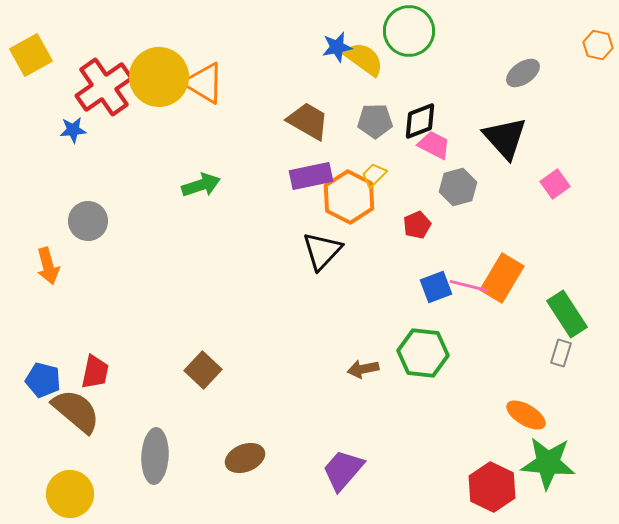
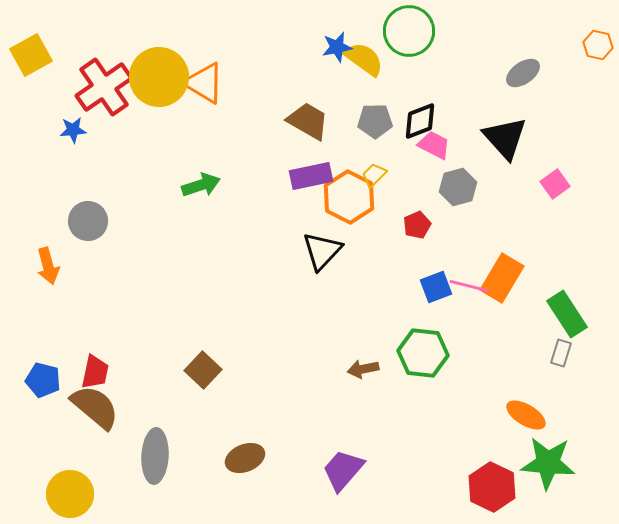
brown semicircle at (76, 411): moved 19 px right, 4 px up
